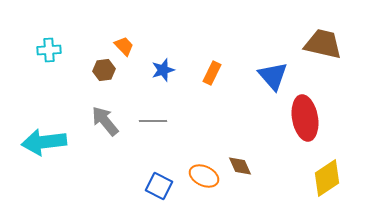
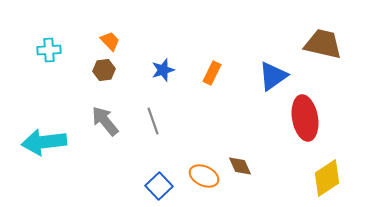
orange trapezoid: moved 14 px left, 5 px up
blue triangle: rotated 36 degrees clockwise
gray line: rotated 72 degrees clockwise
blue square: rotated 20 degrees clockwise
